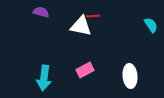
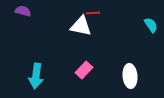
purple semicircle: moved 18 px left, 1 px up
red line: moved 3 px up
pink rectangle: moved 1 px left; rotated 18 degrees counterclockwise
cyan arrow: moved 8 px left, 2 px up
